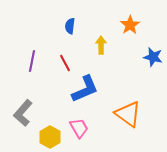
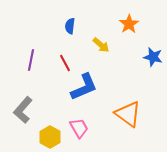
orange star: moved 1 px left, 1 px up
yellow arrow: rotated 132 degrees clockwise
purple line: moved 1 px left, 1 px up
blue L-shape: moved 1 px left, 2 px up
gray L-shape: moved 3 px up
